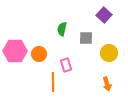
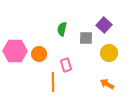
purple square: moved 10 px down
orange arrow: rotated 136 degrees clockwise
